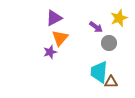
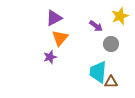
yellow star: moved 1 px right, 2 px up
purple arrow: moved 1 px up
gray circle: moved 2 px right, 1 px down
purple star: moved 5 px down
cyan trapezoid: moved 1 px left
